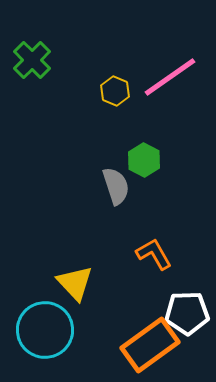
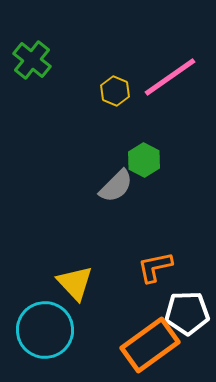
green cross: rotated 6 degrees counterclockwise
gray semicircle: rotated 63 degrees clockwise
orange L-shape: moved 1 px right, 13 px down; rotated 72 degrees counterclockwise
